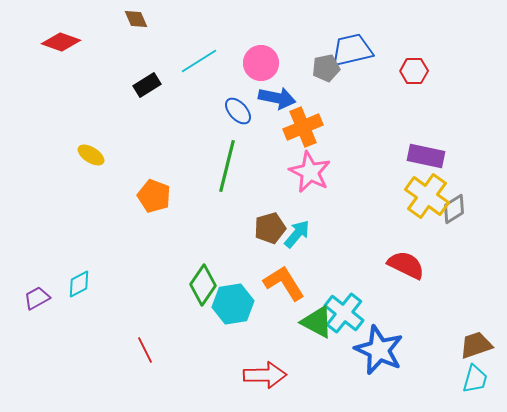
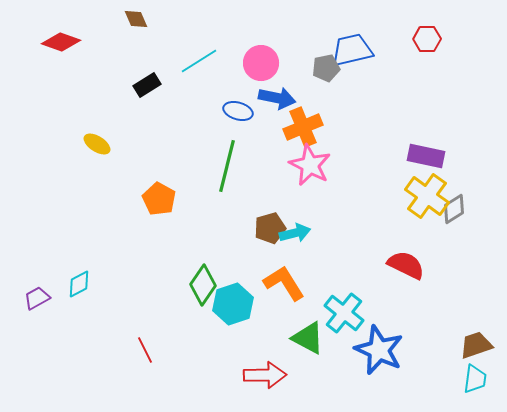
red hexagon: moved 13 px right, 32 px up
blue ellipse: rotated 32 degrees counterclockwise
yellow ellipse: moved 6 px right, 11 px up
pink star: moved 7 px up
orange pentagon: moved 5 px right, 3 px down; rotated 8 degrees clockwise
cyan arrow: moved 2 px left, 1 px up; rotated 36 degrees clockwise
cyan hexagon: rotated 9 degrees counterclockwise
green triangle: moved 9 px left, 16 px down
cyan trapezoid: rotated 8 degrees counterclockwise
